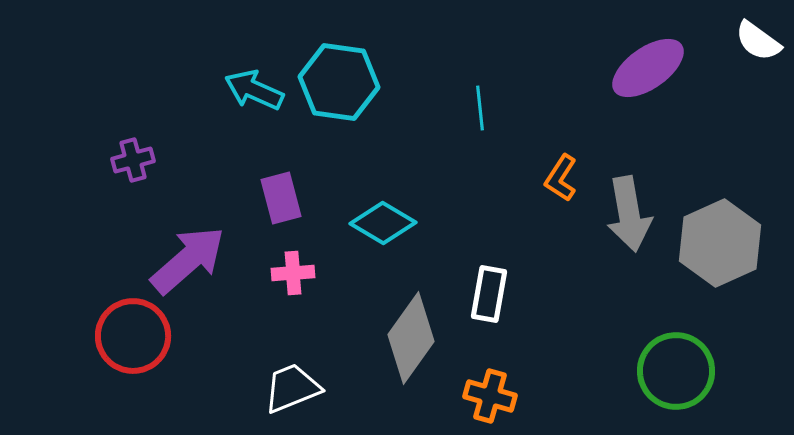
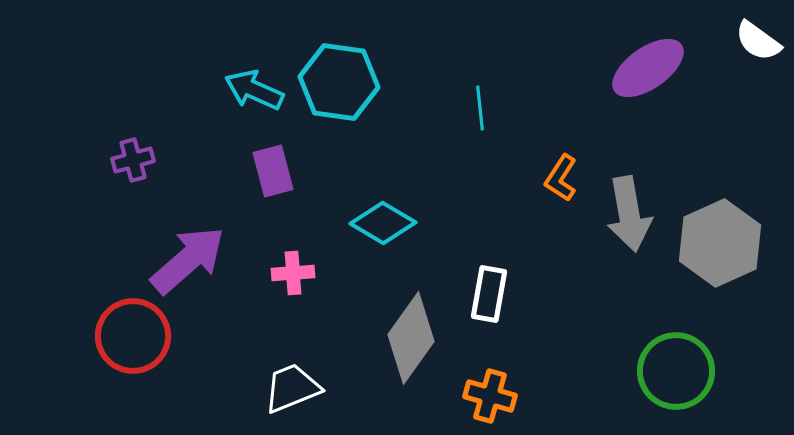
purple rectangle: moved 8 px left, 27 px up
